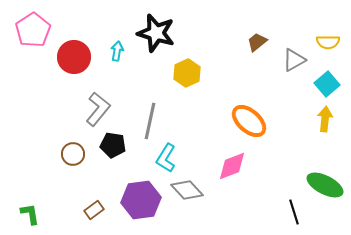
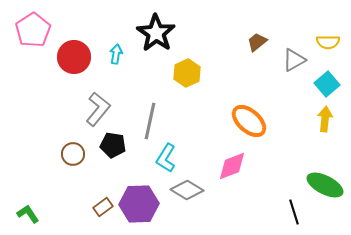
black star: rotated 18 degrees clockwise
cyan arrow: moved 1 px left, 3 px down
gray diamond: rotated 16 degrees counterclockwise
purple hexagon: moved 2 px left, 4 px down; rotated 6 degrees clockwise
brown rectangle: moved 9 px right, 3 px up
green L-shape: moved 2 px left; rotated 25 degrees counterclockwise
